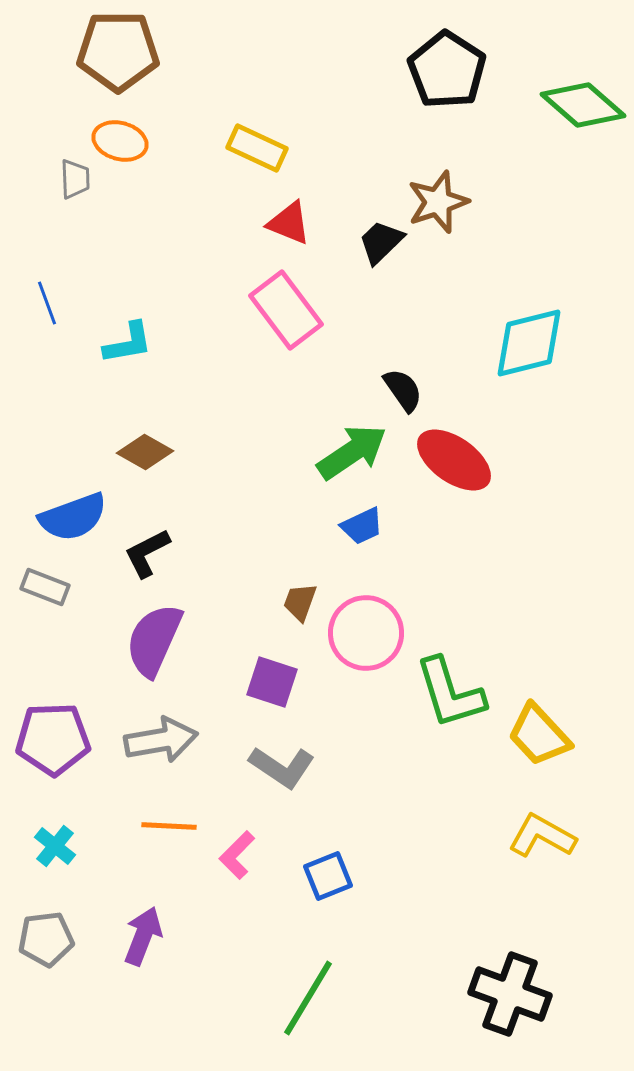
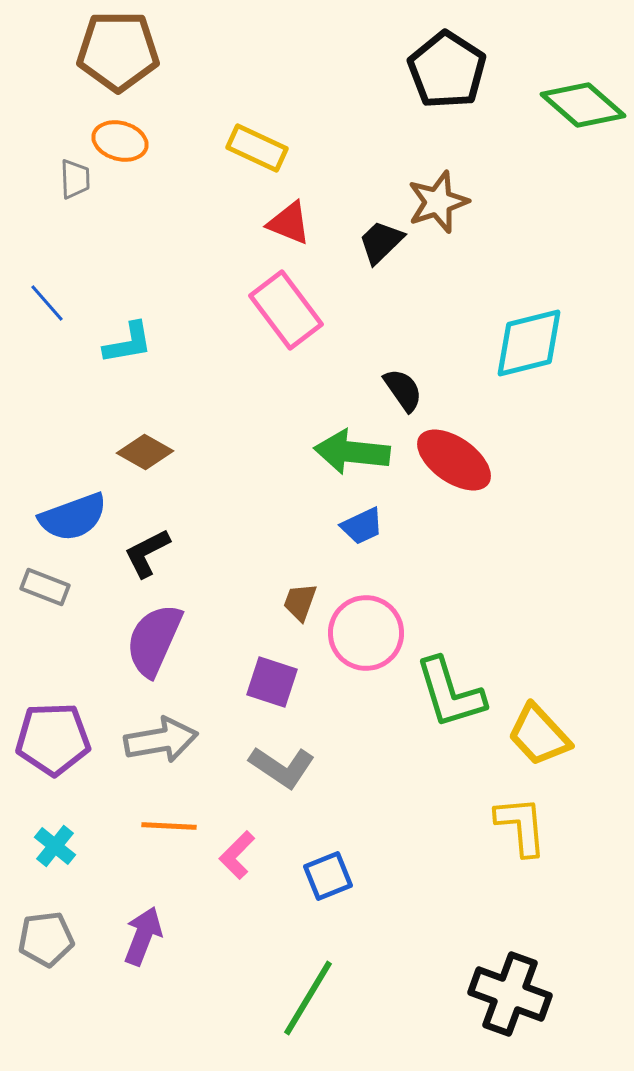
blue line: rotated 21 degrees counterclockwise
green arrow: rotated 140 degrees counterclockwise
yellow L-shape: moved 21 px left, 10 px up; rotated 56 degrees clockwise
